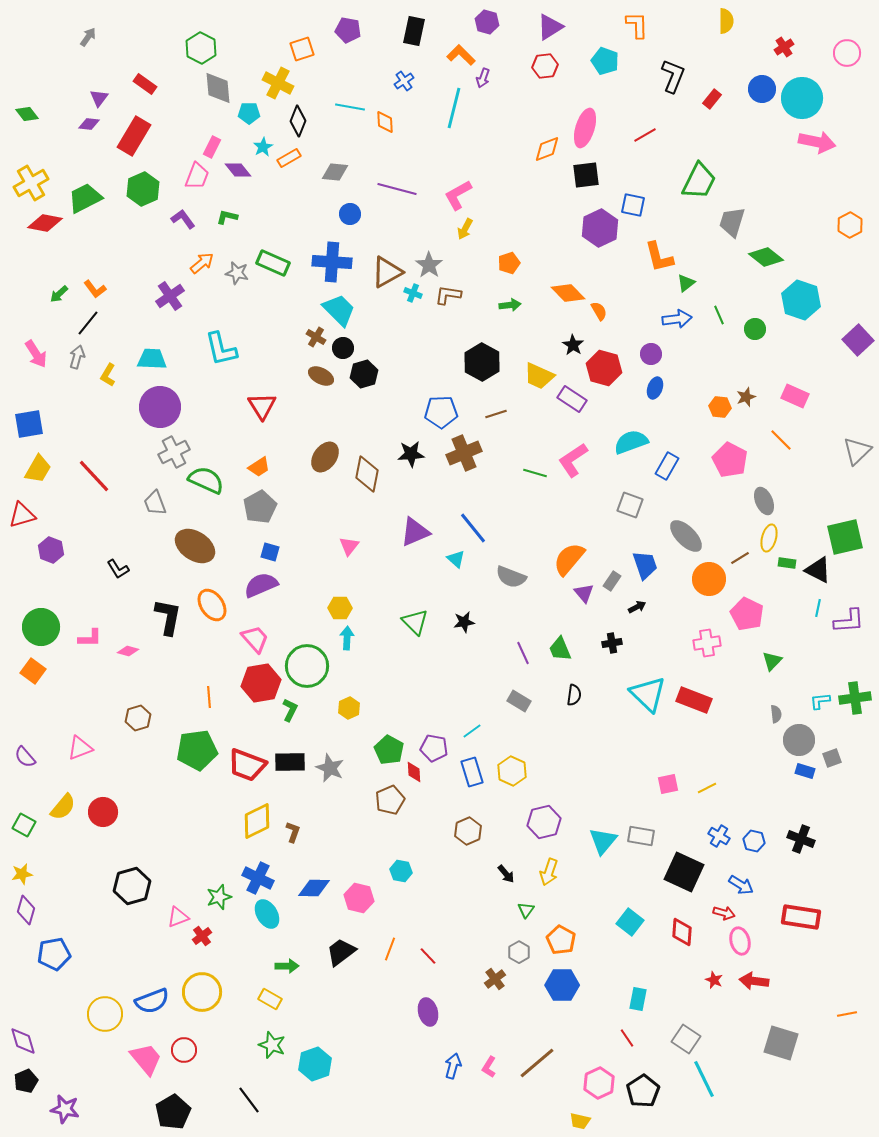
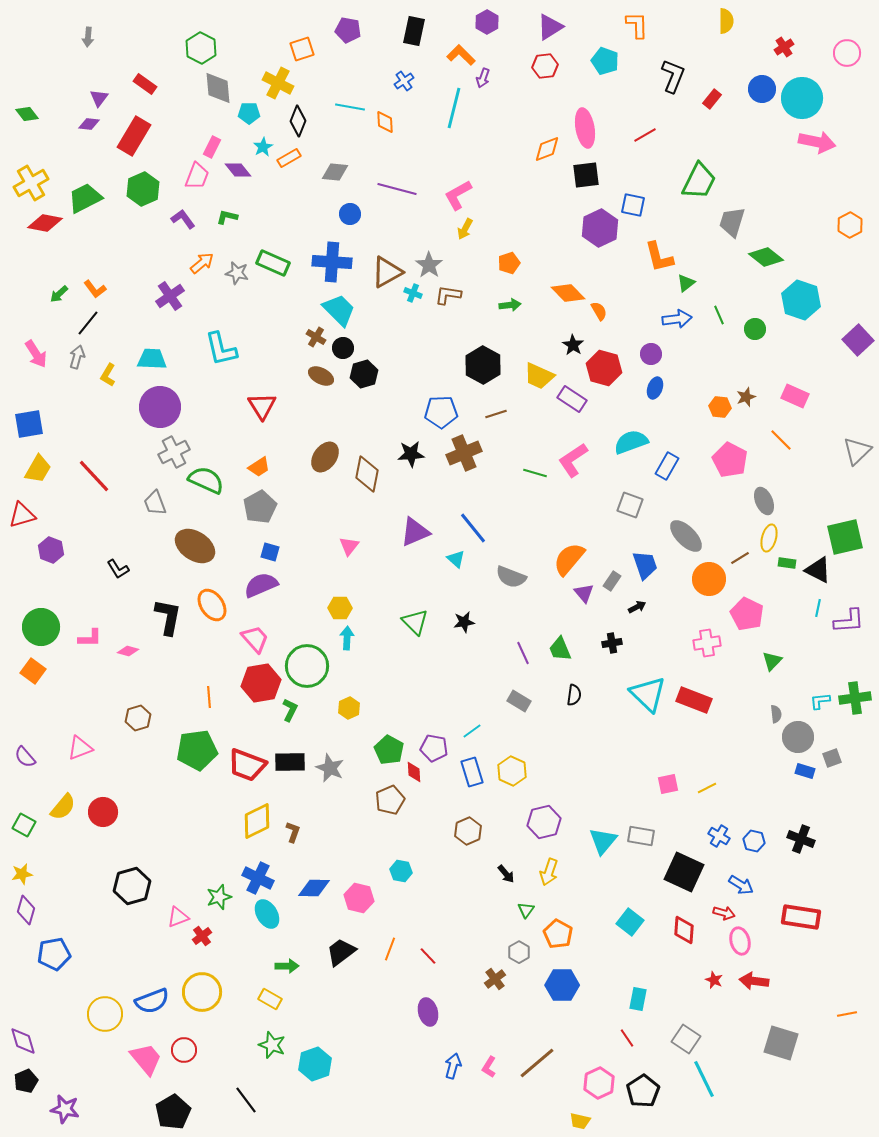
purple hexagon at (487, 22): rotated 15 degrees clockwise
gray arrow at (88, 37): rotated 150 degrees clockwise
pink ellipse at (585, 128): rotated 27 degrees counterclockwise
black hexagon at (482, 362): moved 1 px right, 3 px down
gray circle at (799, 740): moved 1 px left, 3 px up
red diamond at (682, 932): moved 2 px right, 2 px up
orange pentagon at (561, 940): moved 3 px left, 6 px up
black line at (249, 1100): moved 3 px left
